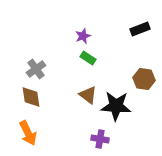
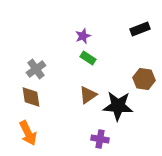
brown triangle: rotated 48 degrees clockwise
black star: moved 2 px right
